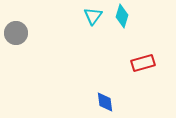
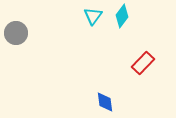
cyan diamond: rotated 20 degrees clockwise
red rectangle: rotated 30 degrees counterclockwise
